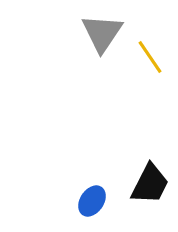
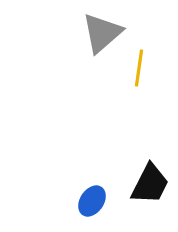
gray triangle: rotated 15 degrees clockwise
yellow line: moved 11 px left, 11 px down; rotated 42 degrees clockwise
